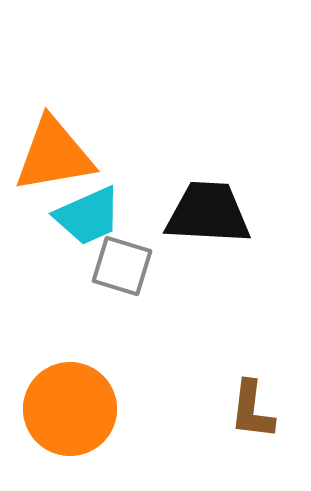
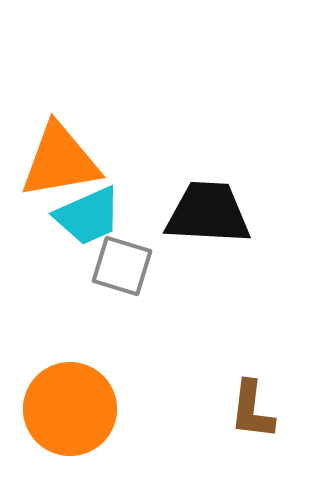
orange triangle: moved 6 px right, 6 px down
